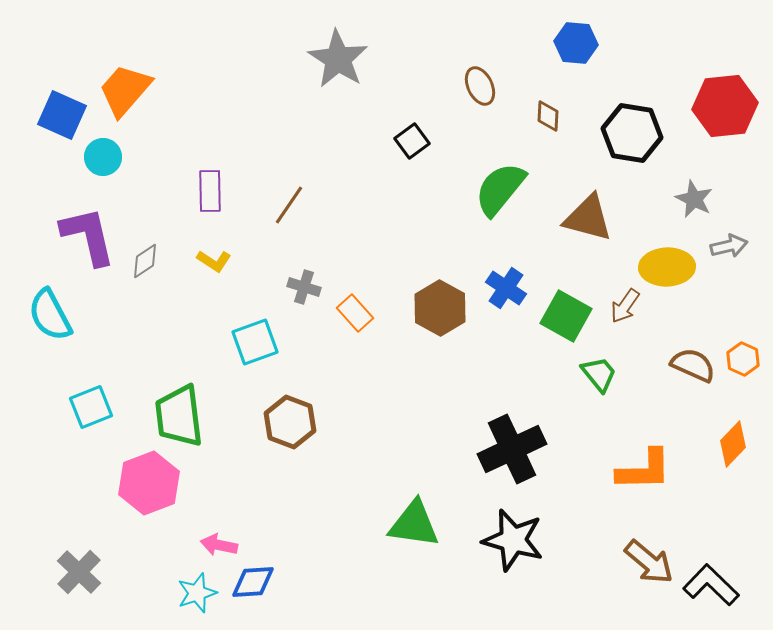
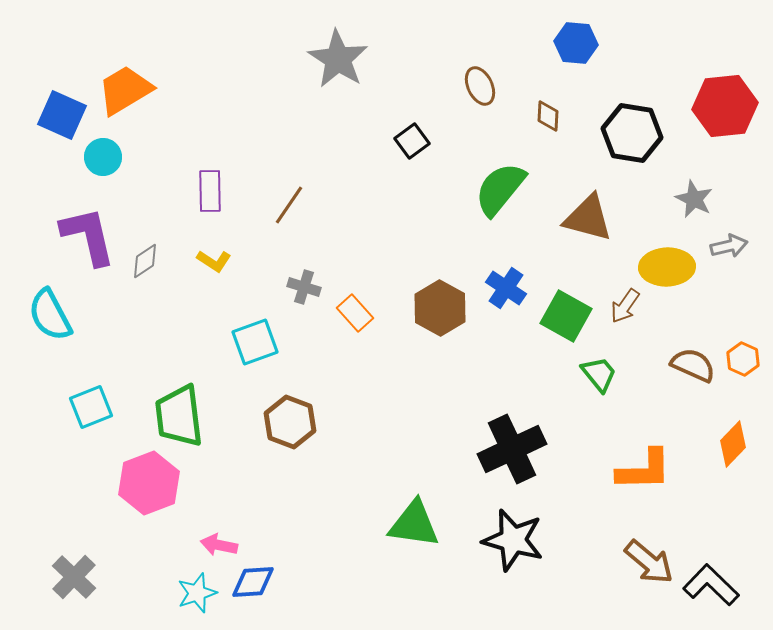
orange trapezoid at (125, 90): rotated 18 degrees clockwise
gray cross at (79, 572): moved 5 px left, 5 px down
